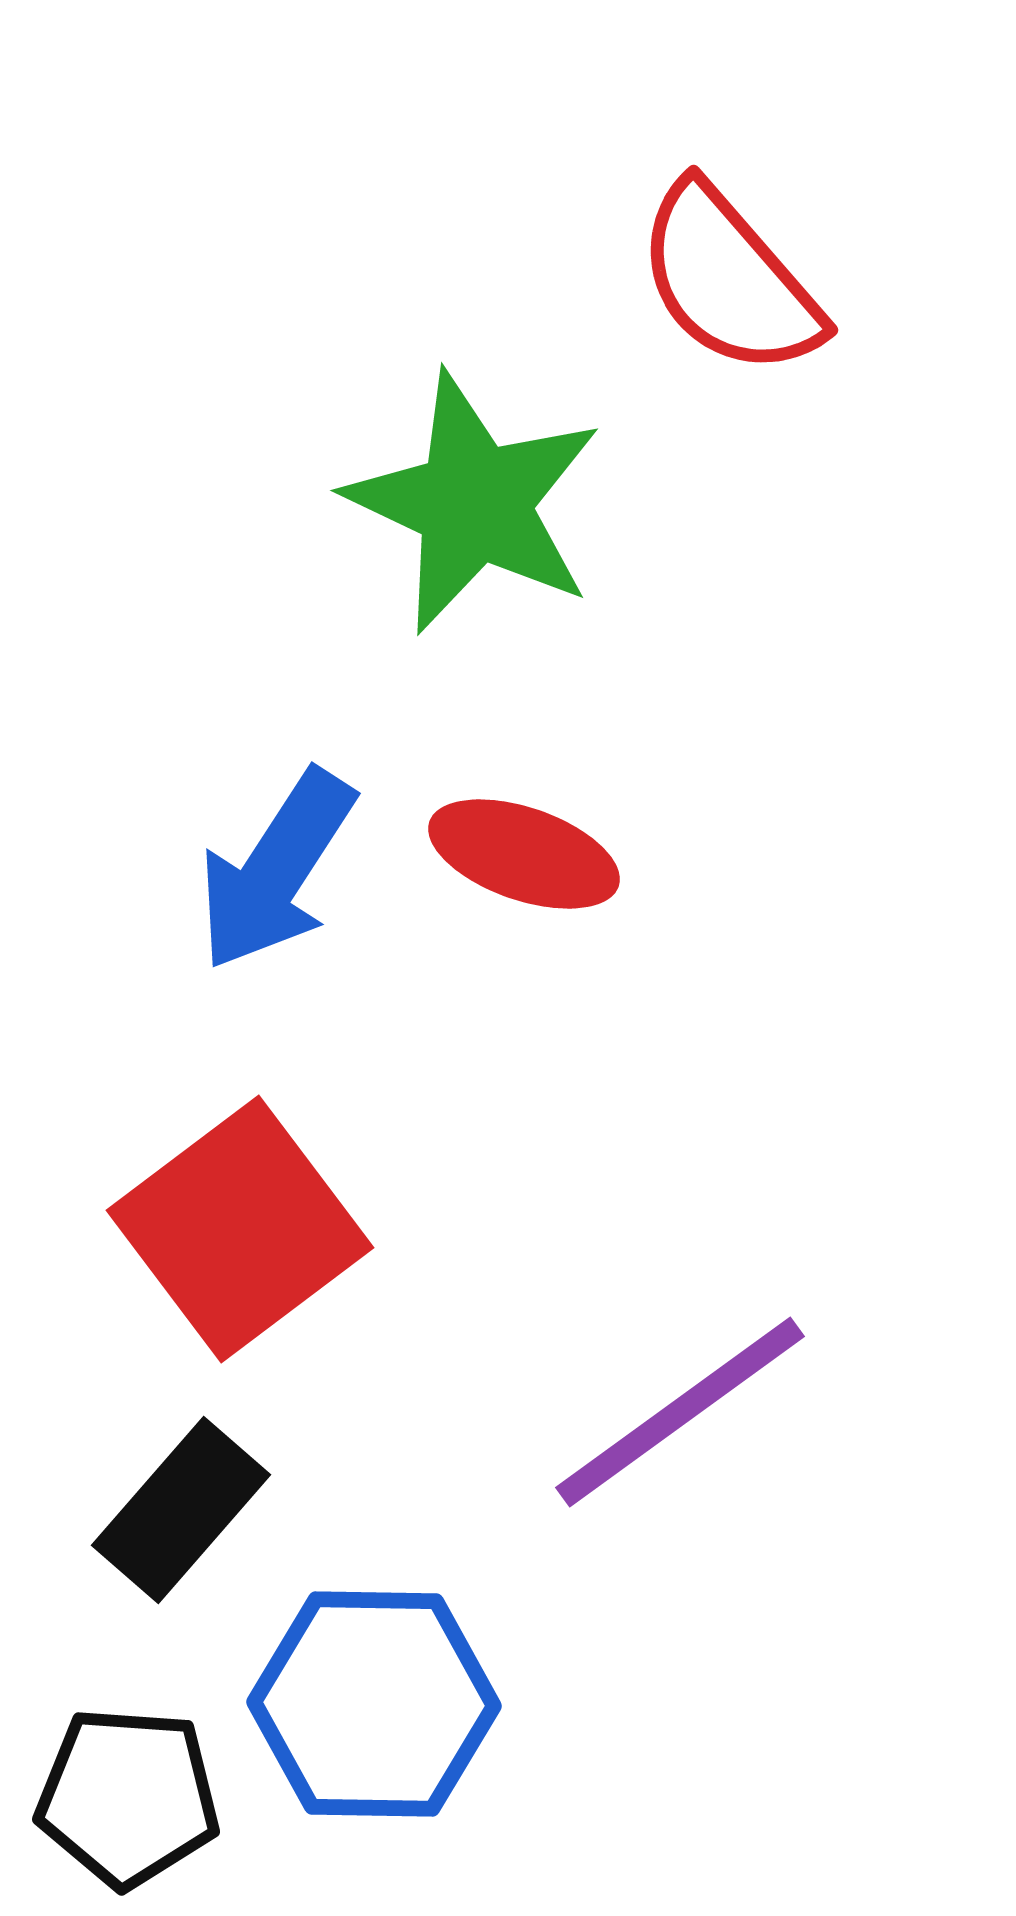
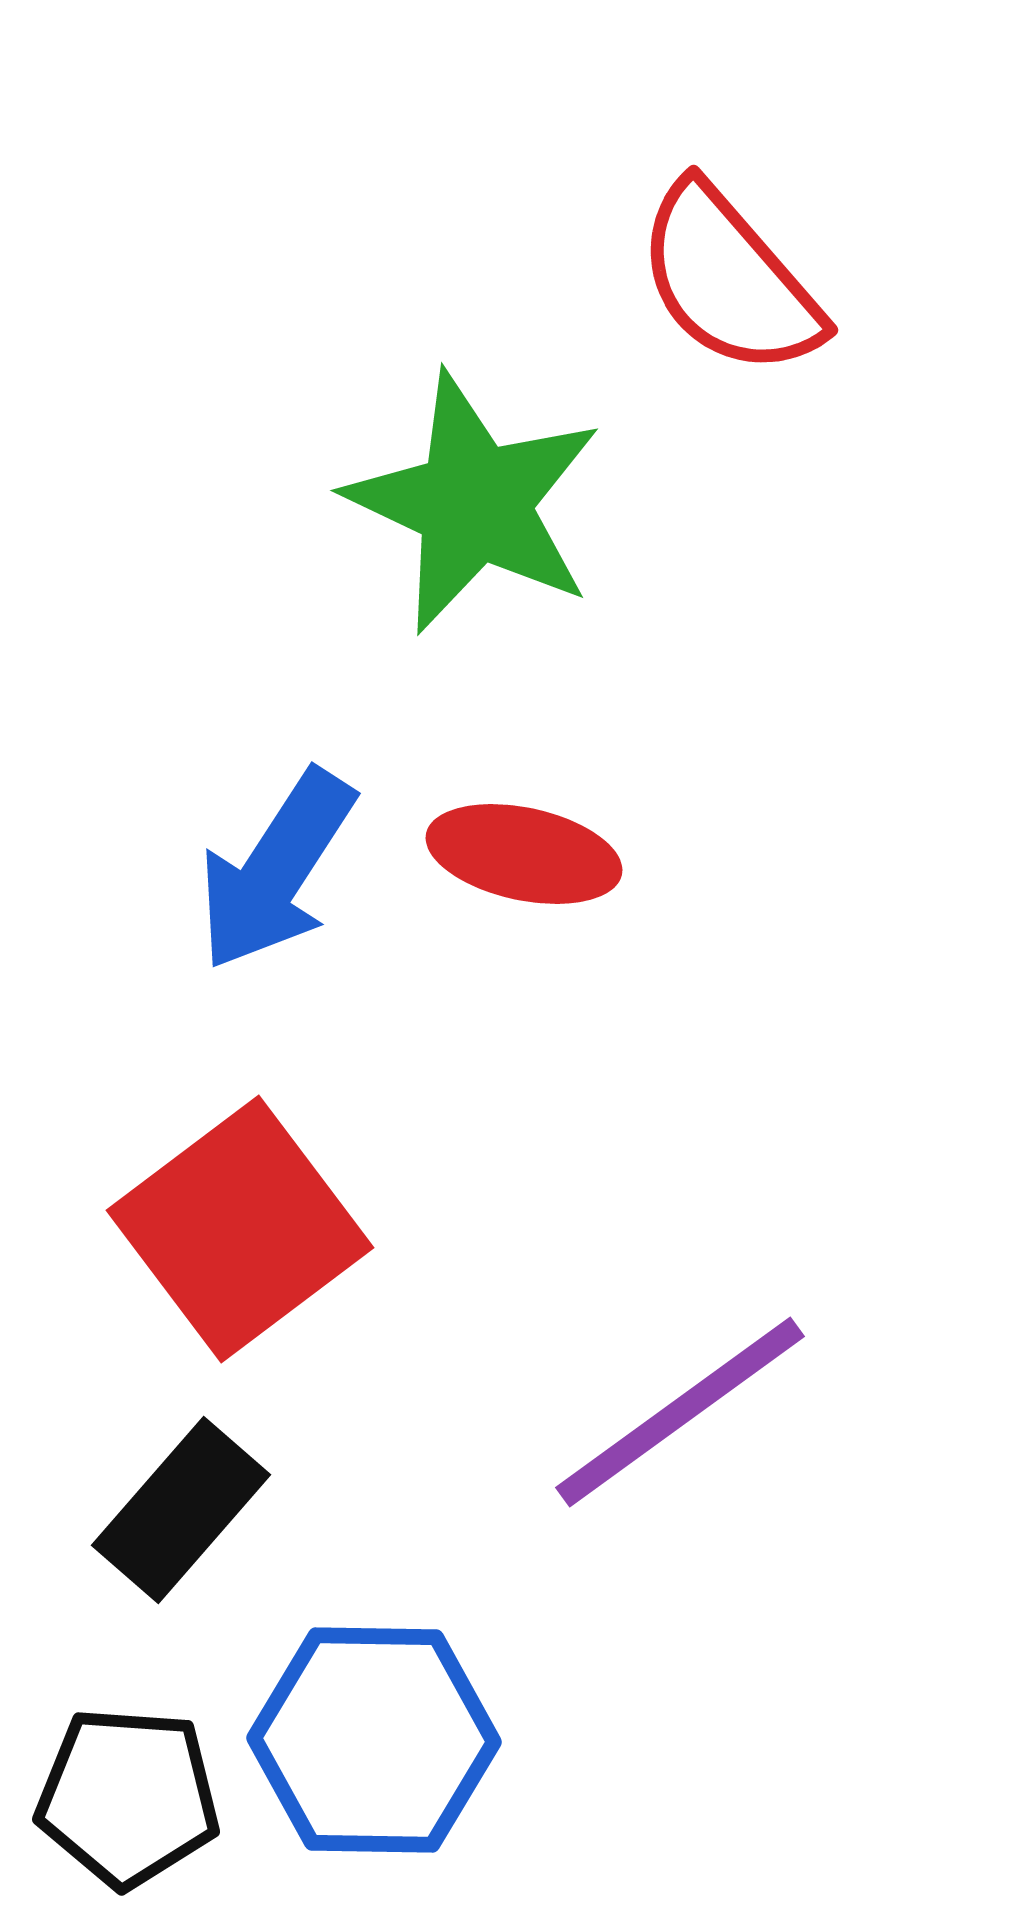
red ellipse: rotated 7 degrees counterclockwise
blue hexagon: moved 36 px down
